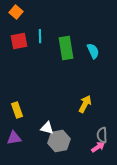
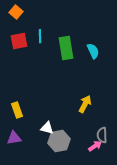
pink arrow: moved 3 px left, 1 px up
